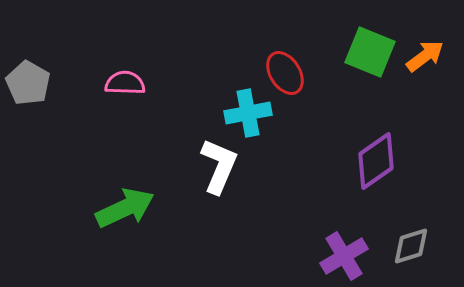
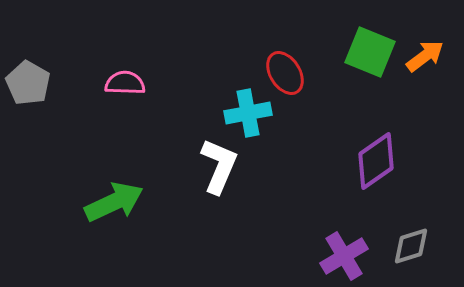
green arrow: moved 11 px left, 6 px up
